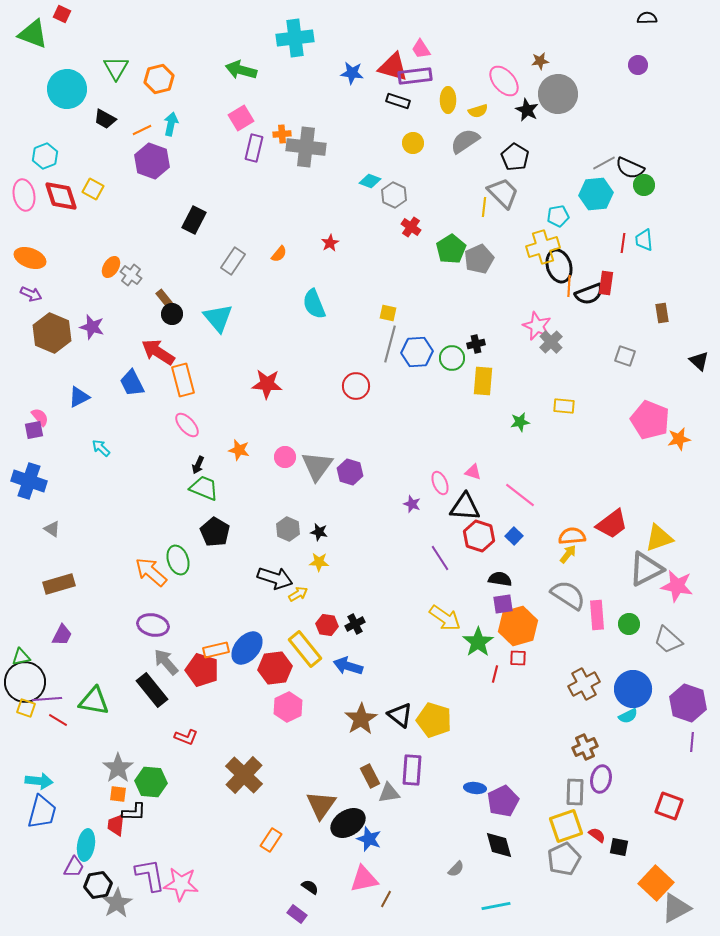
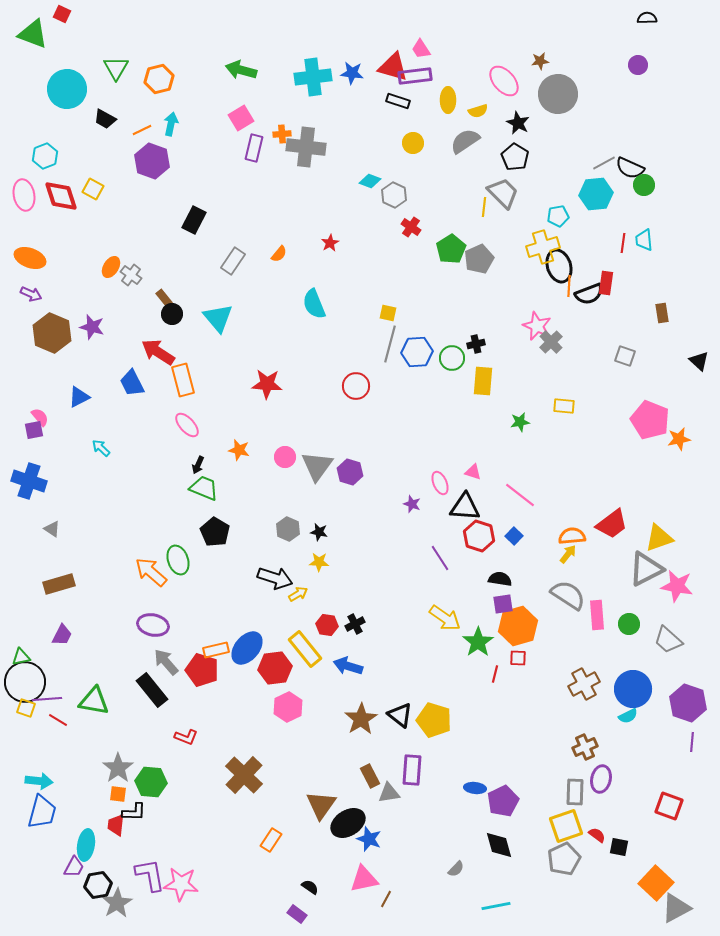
cyan cross at (295, 38): moved 18 px right, 39 px down
black star at (527, 110): moved 9 px left, 13 px down
